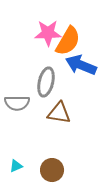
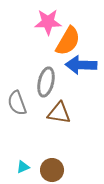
pink star: moved 11 px up
blue arrow: rotated 20 degrees counterclockwise
gray semicircle: rotated 70 degrees clockwise
cyan triangle: moved 7 px right, 1 px down
